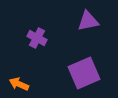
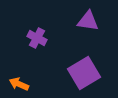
purple triangle: rotated 20 degrees clockwise
purple square: rotated 8 degrees counterclockwise
